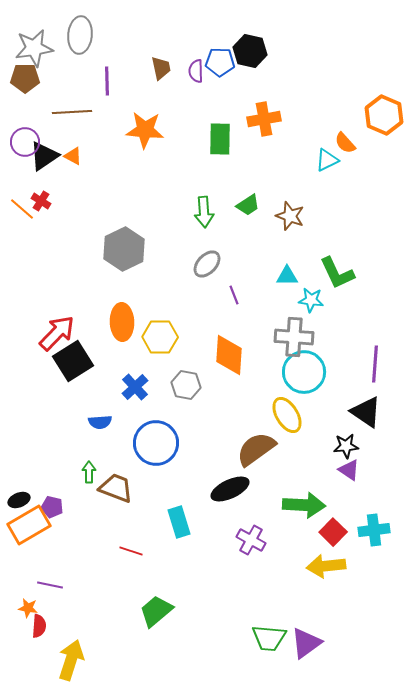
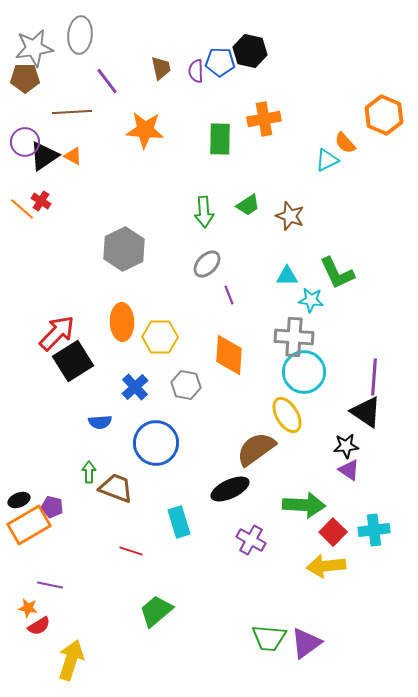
purple line at (107, 81): rotated 36 degrees counterclockwise
purple line at (234, 295): moved 5 px left
purple line at (375, 364): moved 1 px left, 13 px down
red semicircle at (39, 626): rotated 55 degrees clockwise
